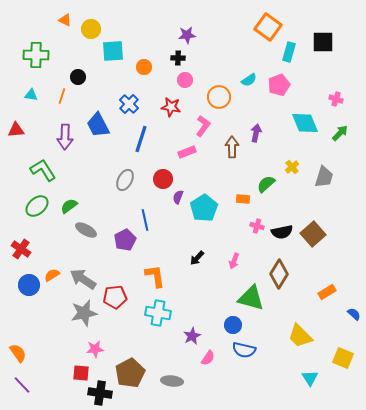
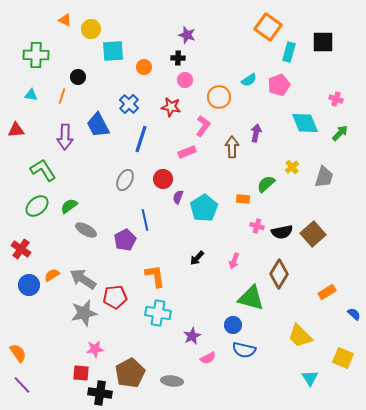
purple star at (187, 35): rotated 24 degrees clockwise
pink semicircle at (208, 358): rotated 28 degrees clockwise
